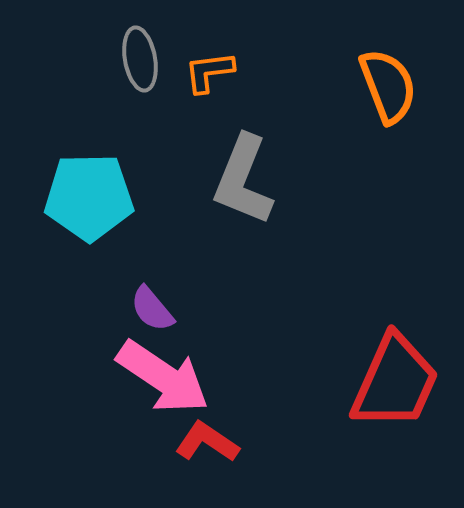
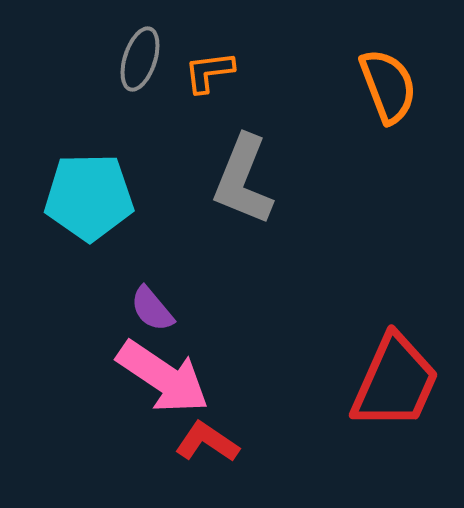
gray ellipse: rotated 28 degrees clockwise
